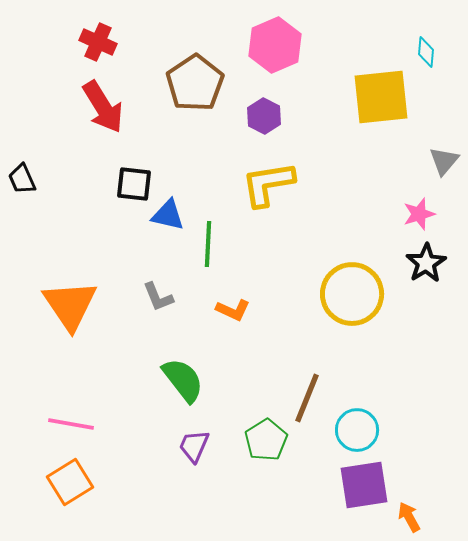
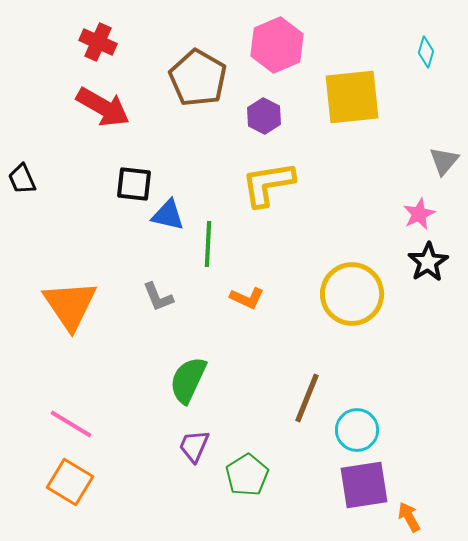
pink hexagon: moved 2 px right
cyan diamond: rotated 12 degrees clockwise
brown pentagon: moved 3 px right, 5 px up; rotated 8 degrees counterclockwise
yellow square: moved 29 px left
red arrow: rotated 28 degrees counterclockwise
pink star: rotated 8 degrees counterclockwise
black star: moved 2 px right, 1 px up
orange L-shape: moved 14 px right, 12 px up
green semicircle: moved 5 px right; rotated 117 degrees counterclockwise
pink line: rotated 21 degrees clockwise
green pentagon: moved 19 px left, 35 px down
orange square: rotated 27 degrees counterclockwise
